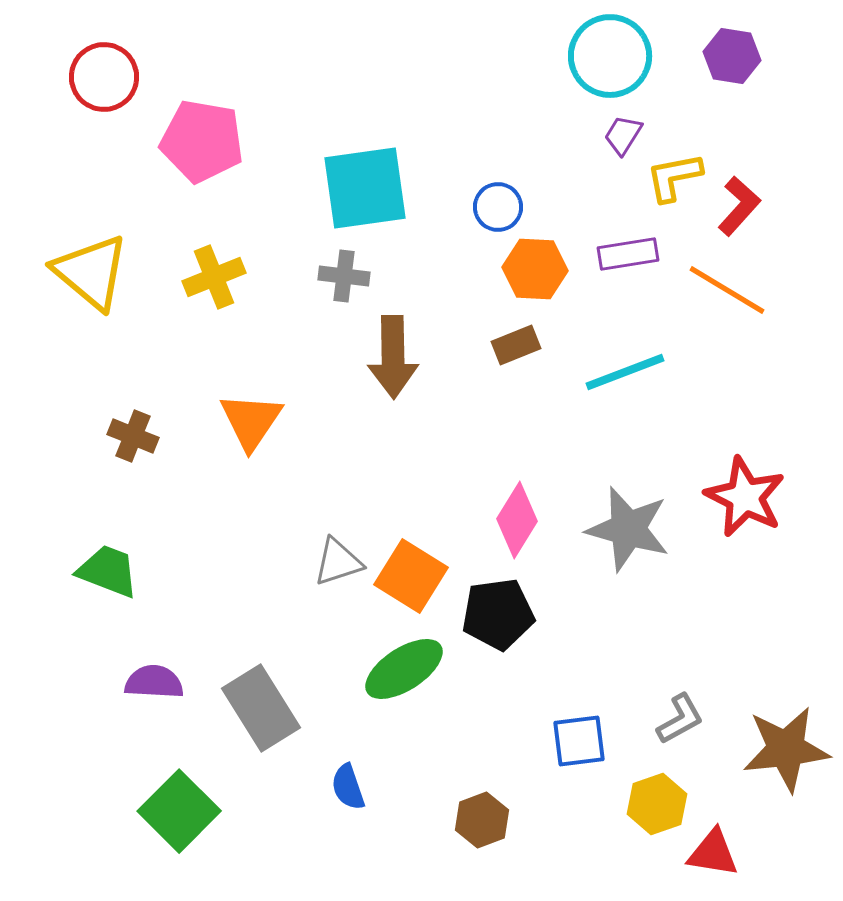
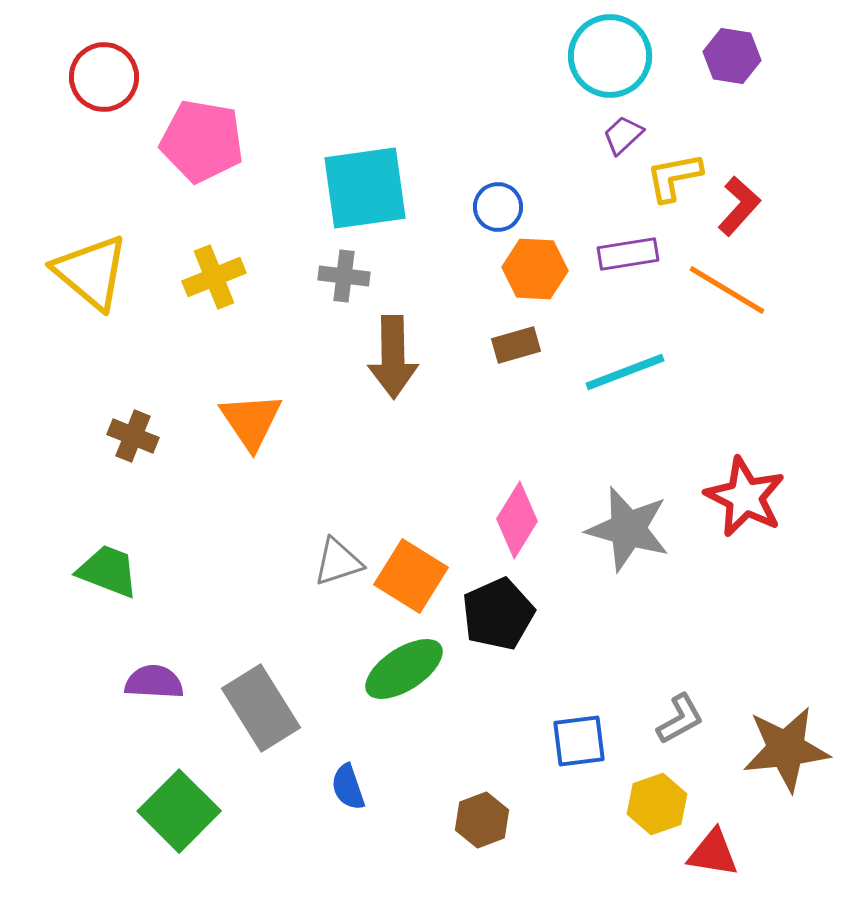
purple trapezoid: rotated 15 degrees clockwise
brown rectangle: rotated 6 degrees clockwise
orange triangle: rotated 8 degrees counterclockwise
black pentagon: rotated 16 degrees counterclockwise
